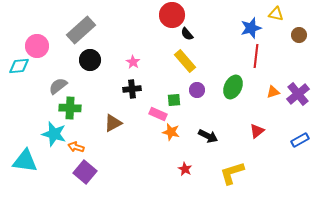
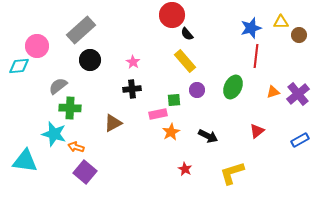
yellow triangle: moved 5 px right, 8 px down; rotated 14 degrees counterclockwise
pink rectangle: rotated 36 degrees counterclockwise
orange star: rotated 30 degrees clockwise
